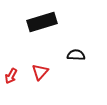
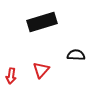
red triangle: moved 1 px right, 2 px up
red arrow: rotated 21 degrees counterclockwise
